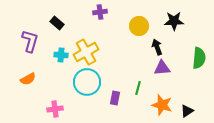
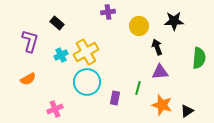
purple cross: moved 8 px right
cyan cross: rotated 32 degrees counterclockwise
purple triangle: moved 2 px left, 4 px down
pink cross: rotated 14 degrees counterclockwise
